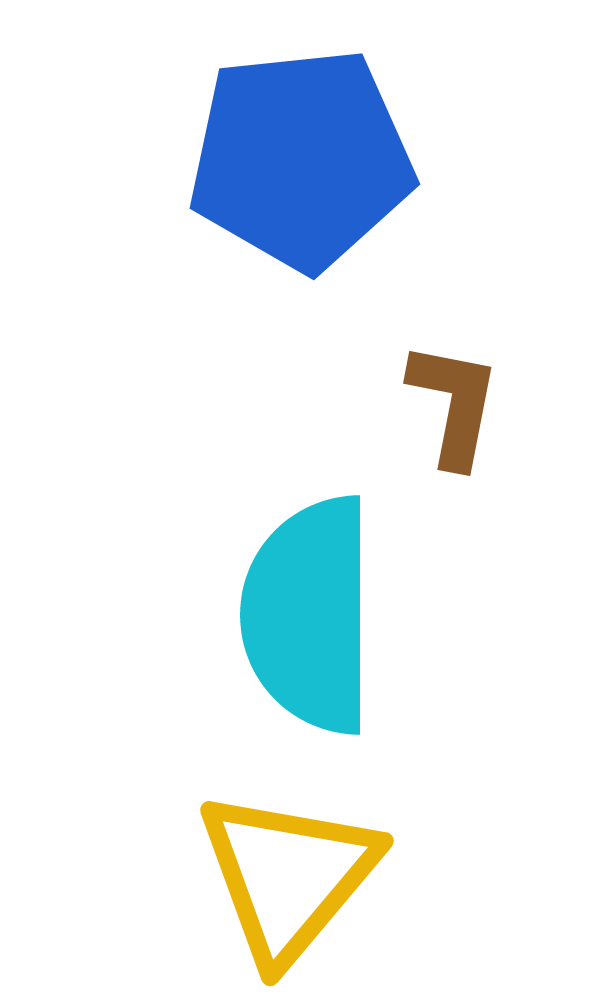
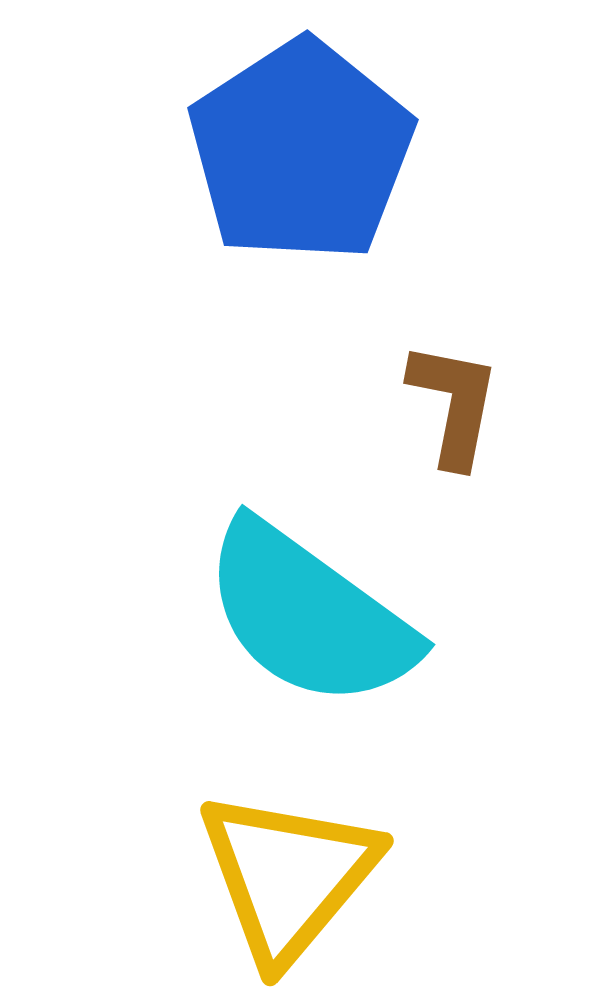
blue pentagon: moved 8 px up; rotated 27 degrees counterclockwise
cyan semicircle: rotated 54 degrees counterclockwise
